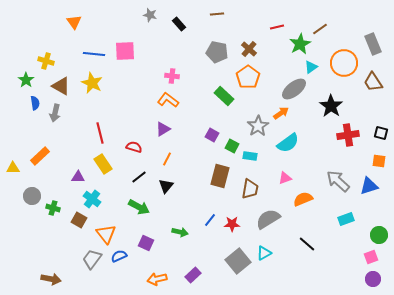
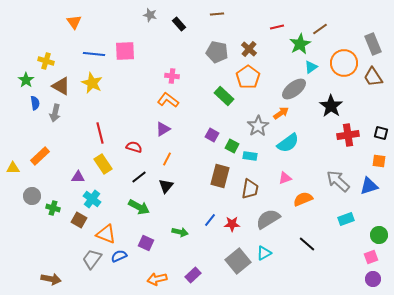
brown trapezoid at (373, 82): moved 5 px up
orange triangle at (106, 234): rotated 30 degrees counterclockwise
